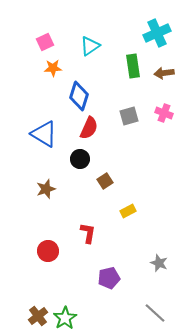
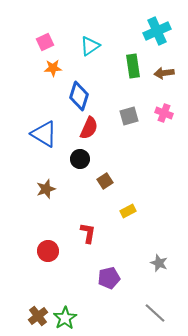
cyan cross: moved 2 px up
